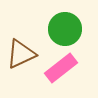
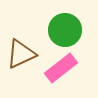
green circle: moved 1 px down
